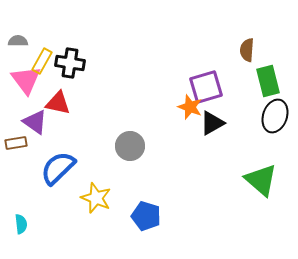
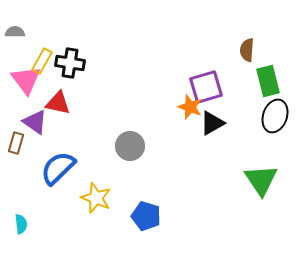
gray semicircle: moved 3 px left, 9 px up
brown rectangle: rotated 65 degrees counterclockwise
green triangle: rotated 15 degrees clockwise
